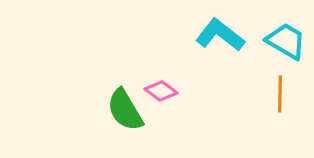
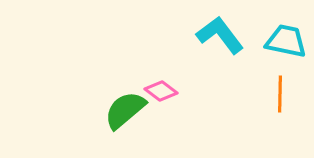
cyan L-shape: rotated 15 degrees clockwise
cyan trapezoid: rotated 18 degrees counterclockwise
green semicircle: rotated 81 degrees clockwise
